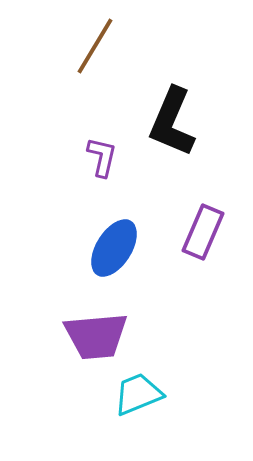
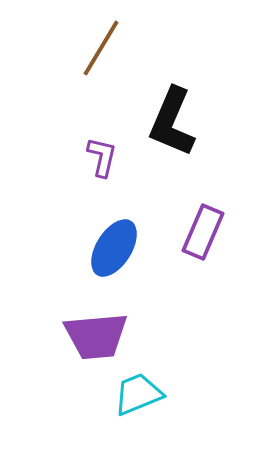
brown line: moved 6 px right, 2 px down
